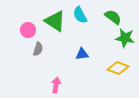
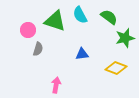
green semicircle: moved 4 px left
green triangle: rotated 15 degrees counterclockwise
green star: rotated 24 degrees counterclockwise
yellow diamond: moved 2 px left
